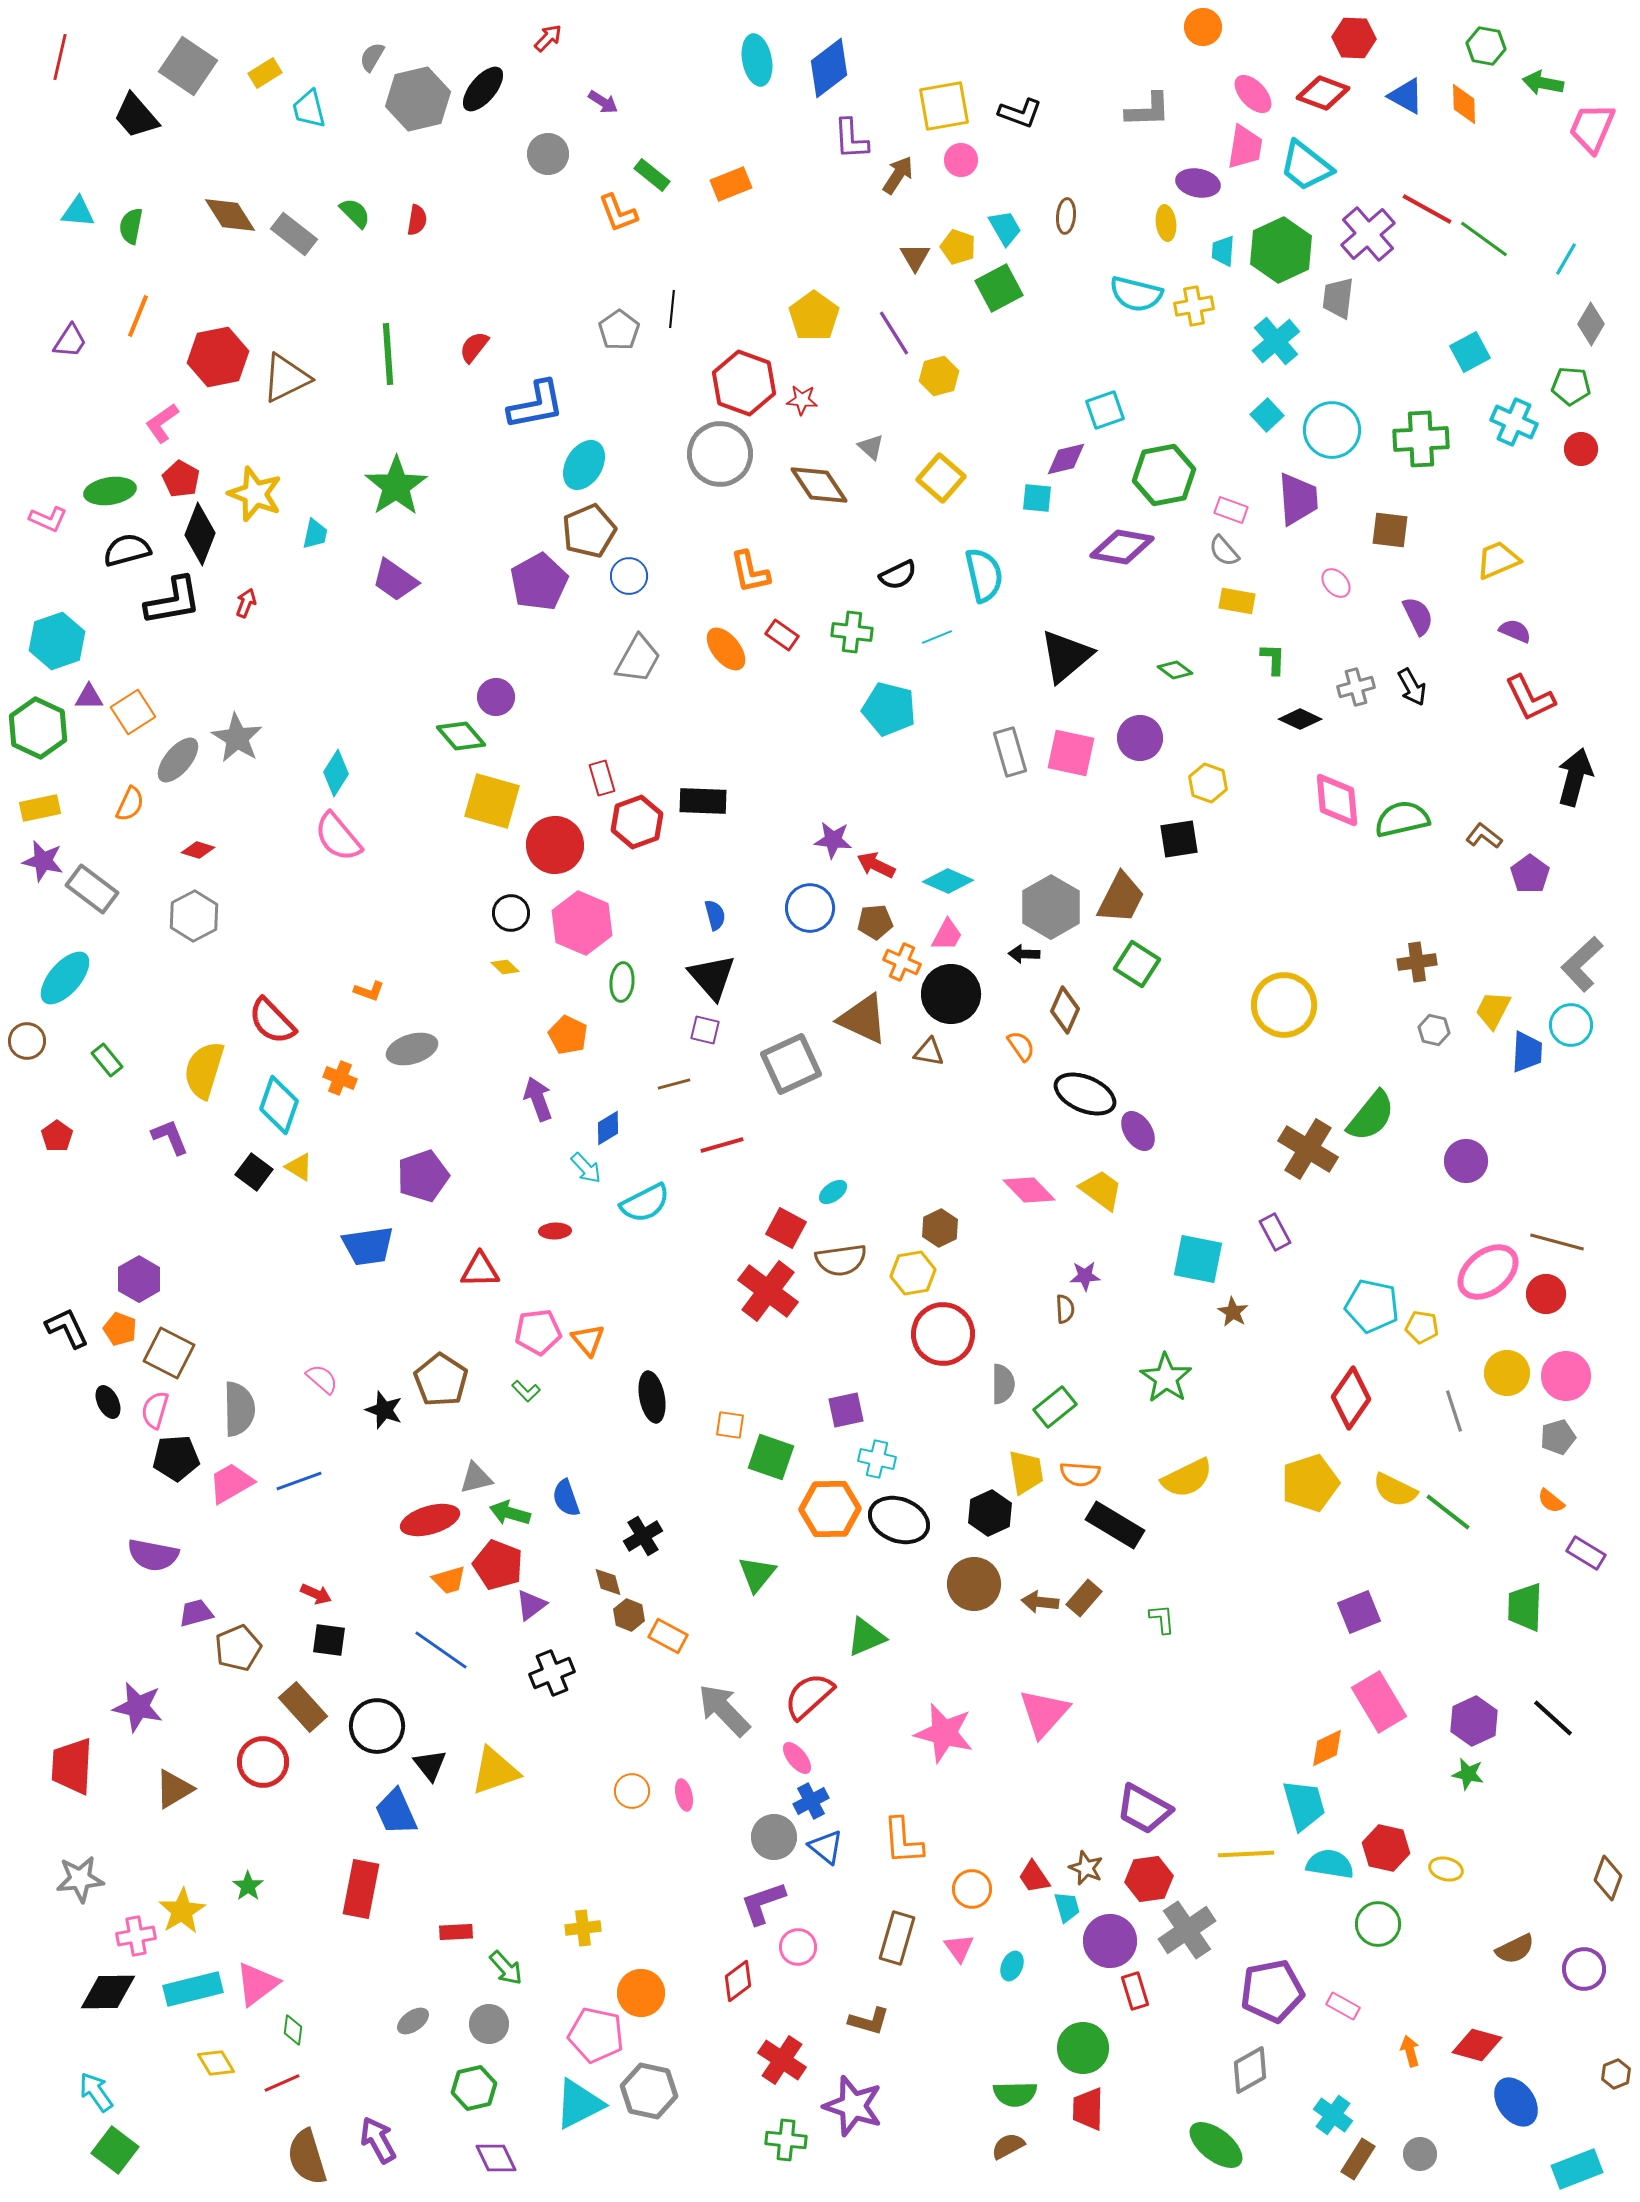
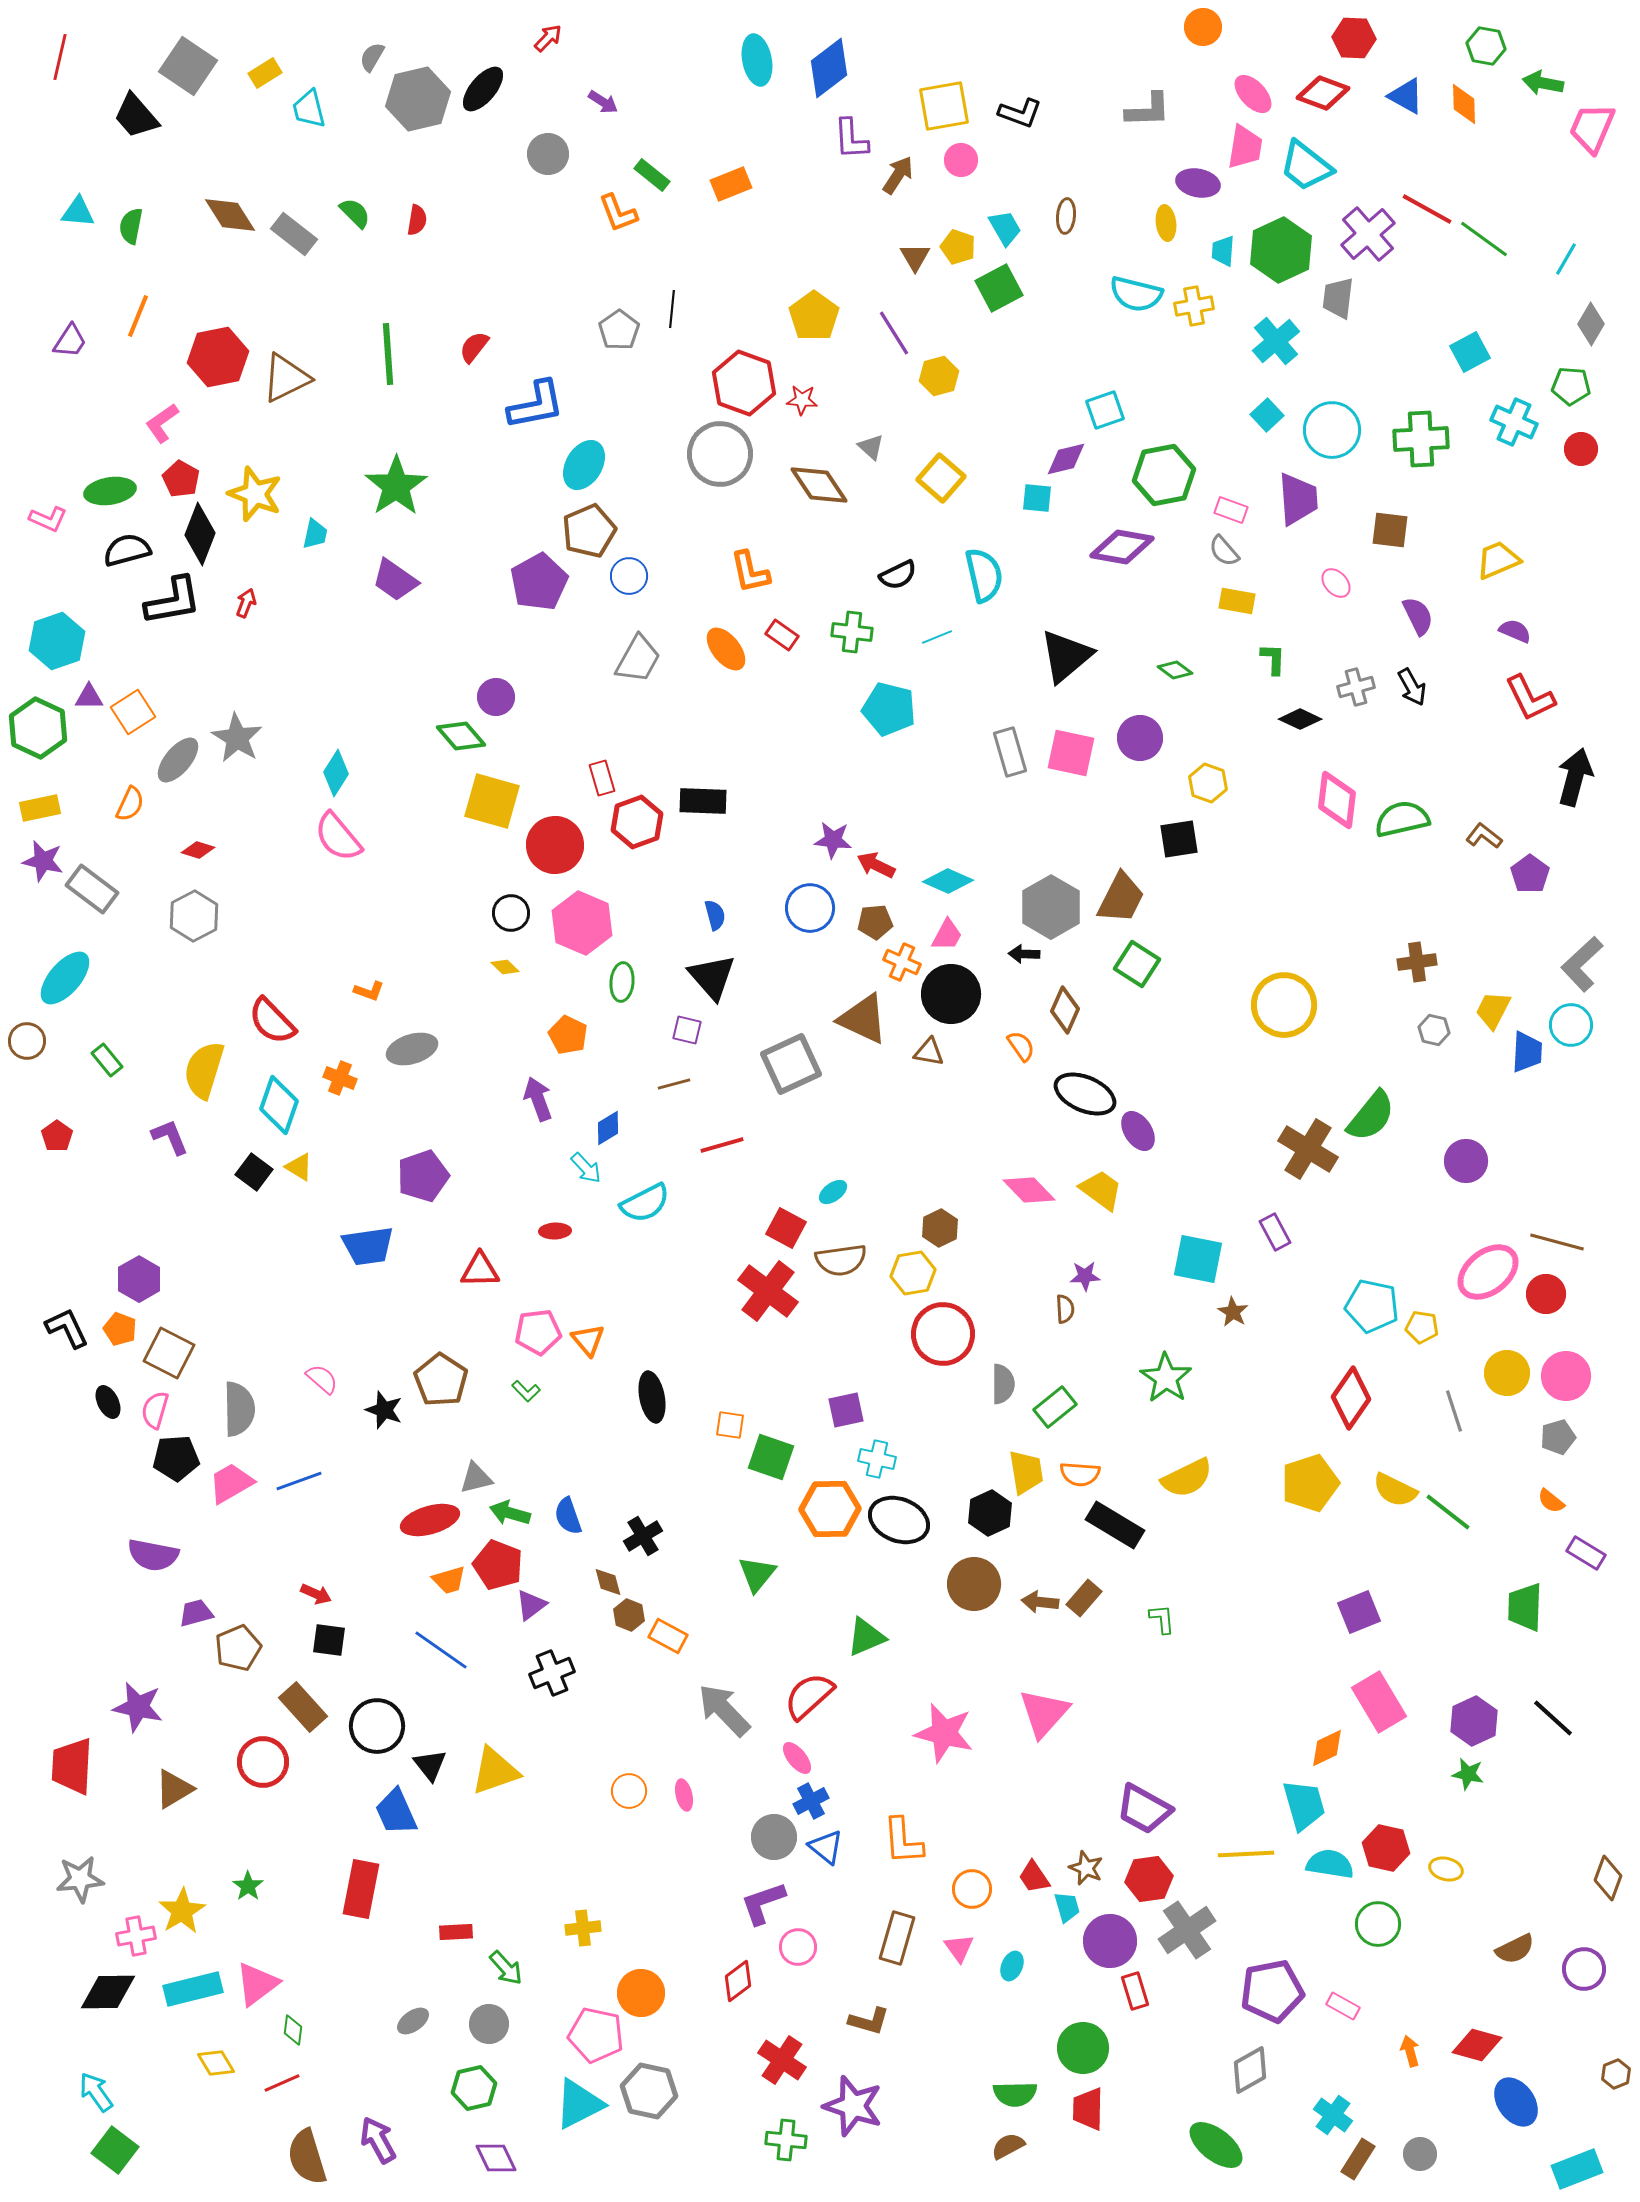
pink diamond at (1337, 800): rotated 12 degrees clockwise
purple square at (705, 1030): moved 18 px left
blue semicircle at (566, 1498): moved 2 px right, 18 px down
orange circle at (632, 1791): moved 3 px left
